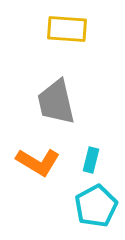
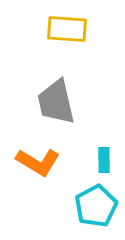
cyan rectangle: moved 13 px right; rotated 15 degrees counterclockwise
